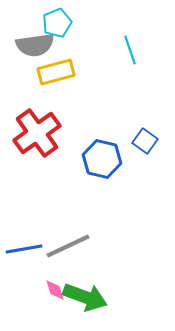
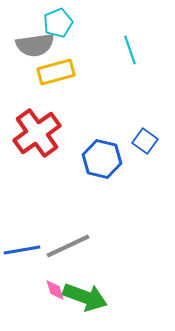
cyan pentagon: moved 1 px right
blue line: moved 2 px left, 1 px down
